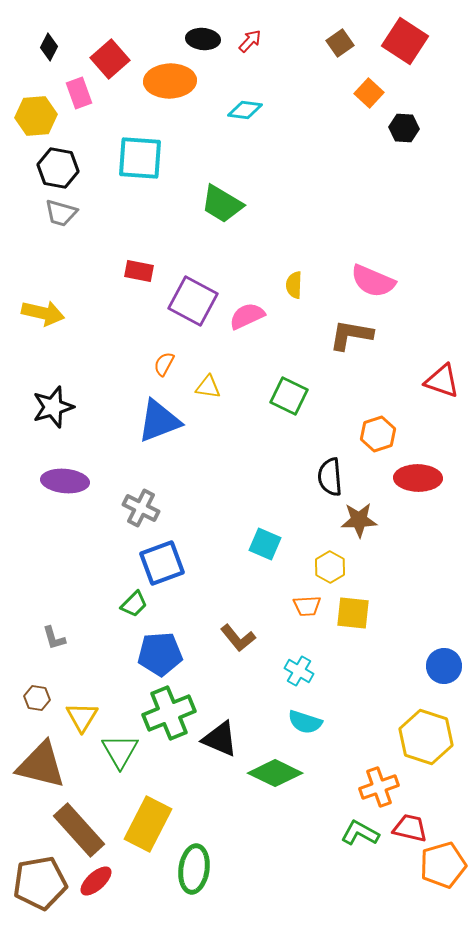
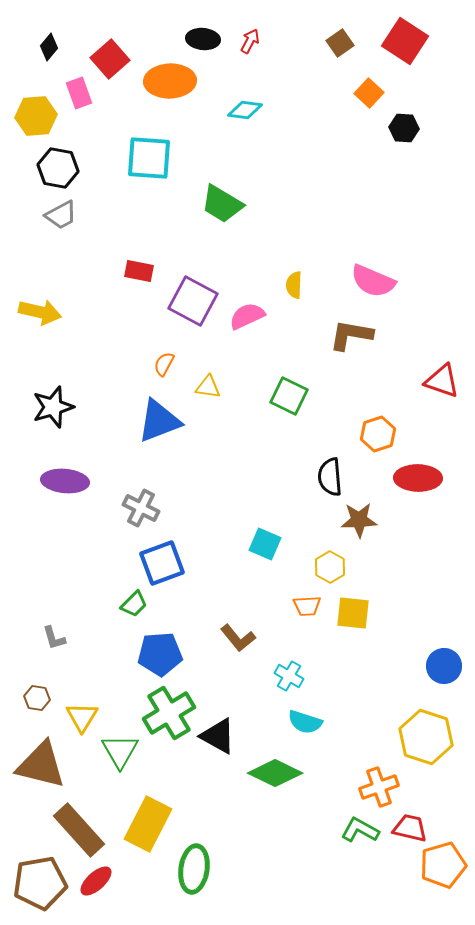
red arrow at (250, 41): rotated 15 degrees counterclockwise
black diamond at (49, 47): rotated 12 degrees clockwise
cyan square at (140, 158): moved 9 px right
gray trapezoid at (61, 213): moved 2 px down; rotated 44 degrees counterclockwise
yellow arrow at (43, 313): moved 3 px left, 1 px up
cyan cross at (299, 671): moved 10 px left, 5 px down
green cross at (169, 713): rotated 9 degrees counterclockwise
black triangle at (220, 739): moved 2 px left, 3 px up; rotated 6 degrees clockwise
green L-shape at (360, 833): moved 3 px up
